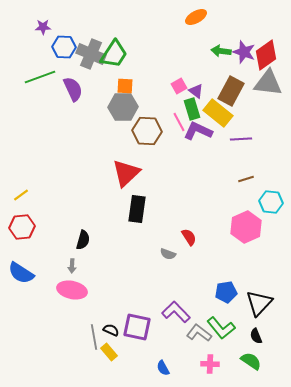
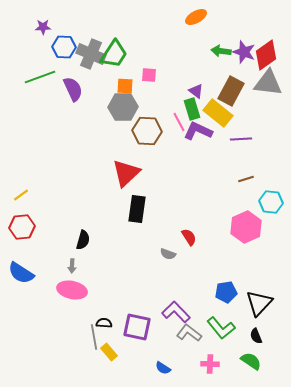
pink square at (179, 86): moved 30 px left, 11 px up; rotated 35 degrees clockwise
black semicircle at (111, 330): moved 7 px left, 7 px up; rotated 21 degrees counterclockwise
gray L-shape at (199, 333): moved 10 px left
blue semicircle at (163, 368): rotated 28 degrees counterclockwise
